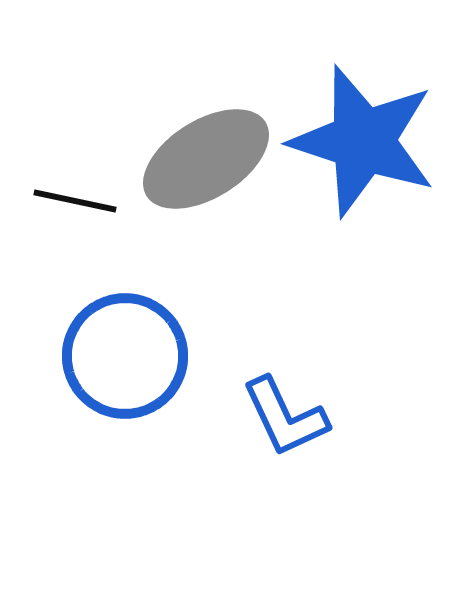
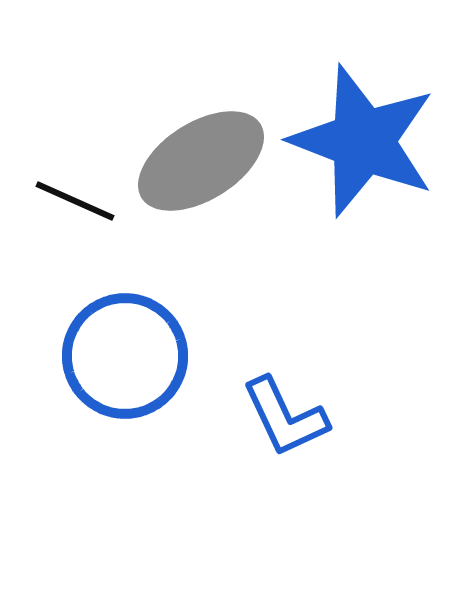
blue star: rotated 3 degrees clockwise
gray ellipse: moved 5 px left, 2 px down
black line: rotated 12 degrees clockwise
